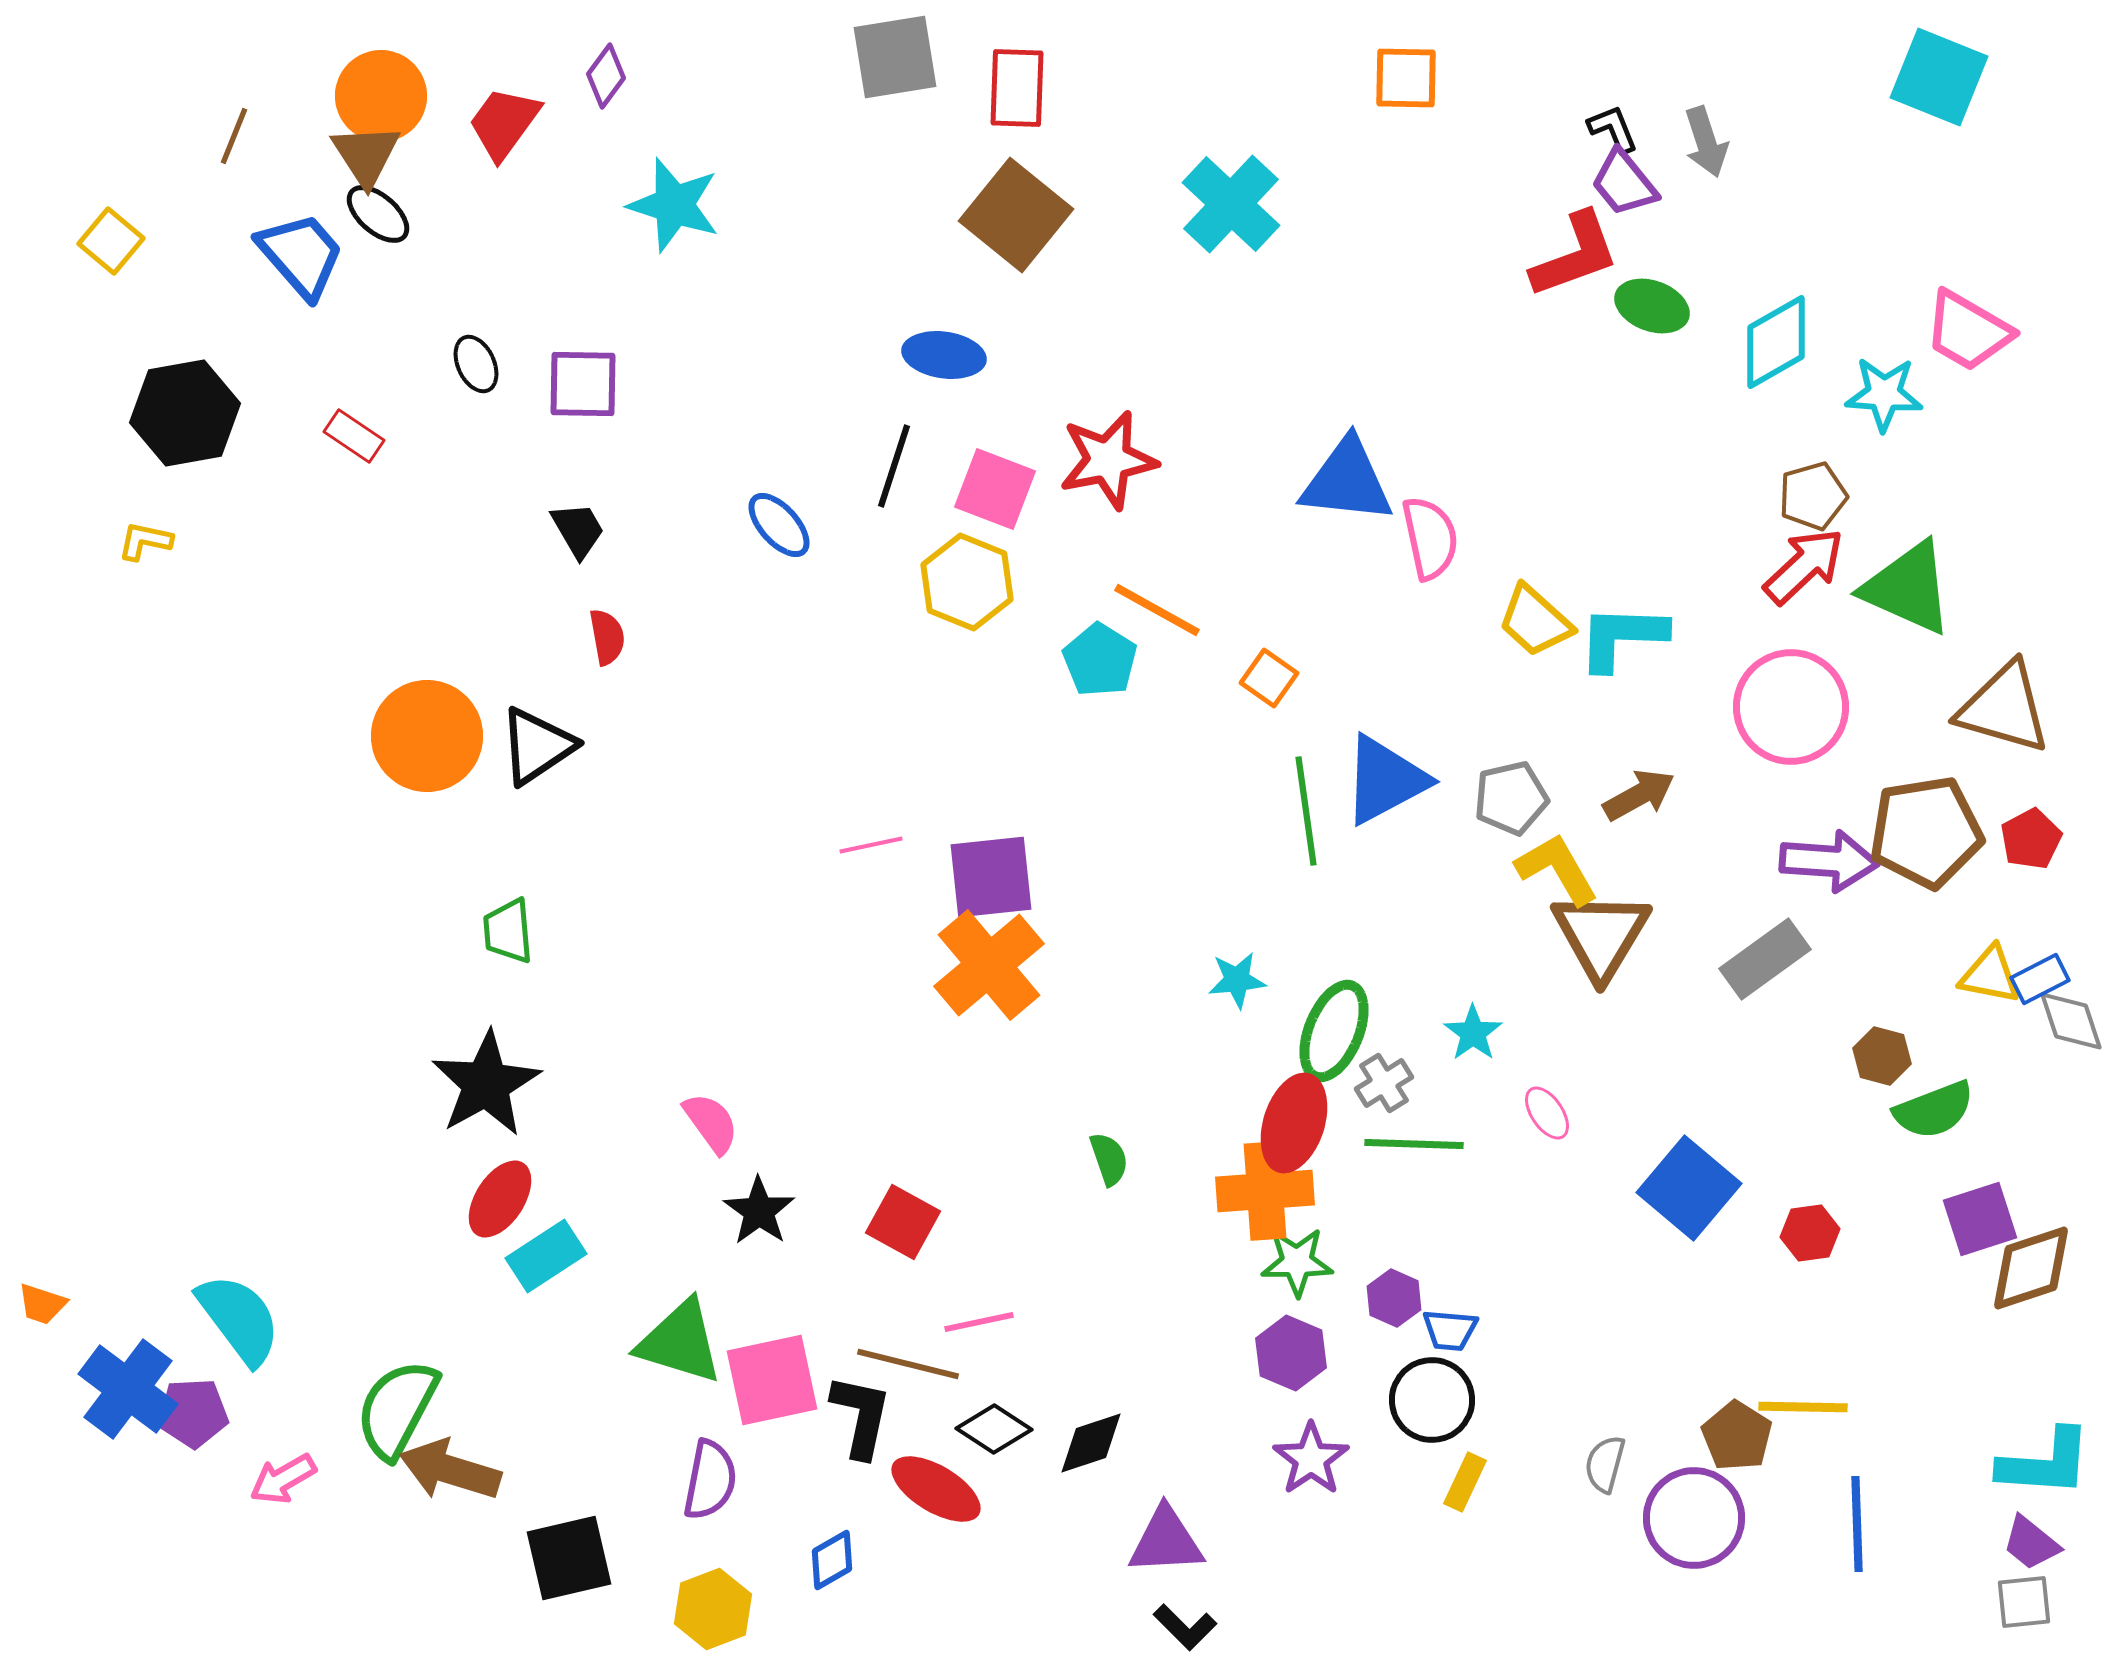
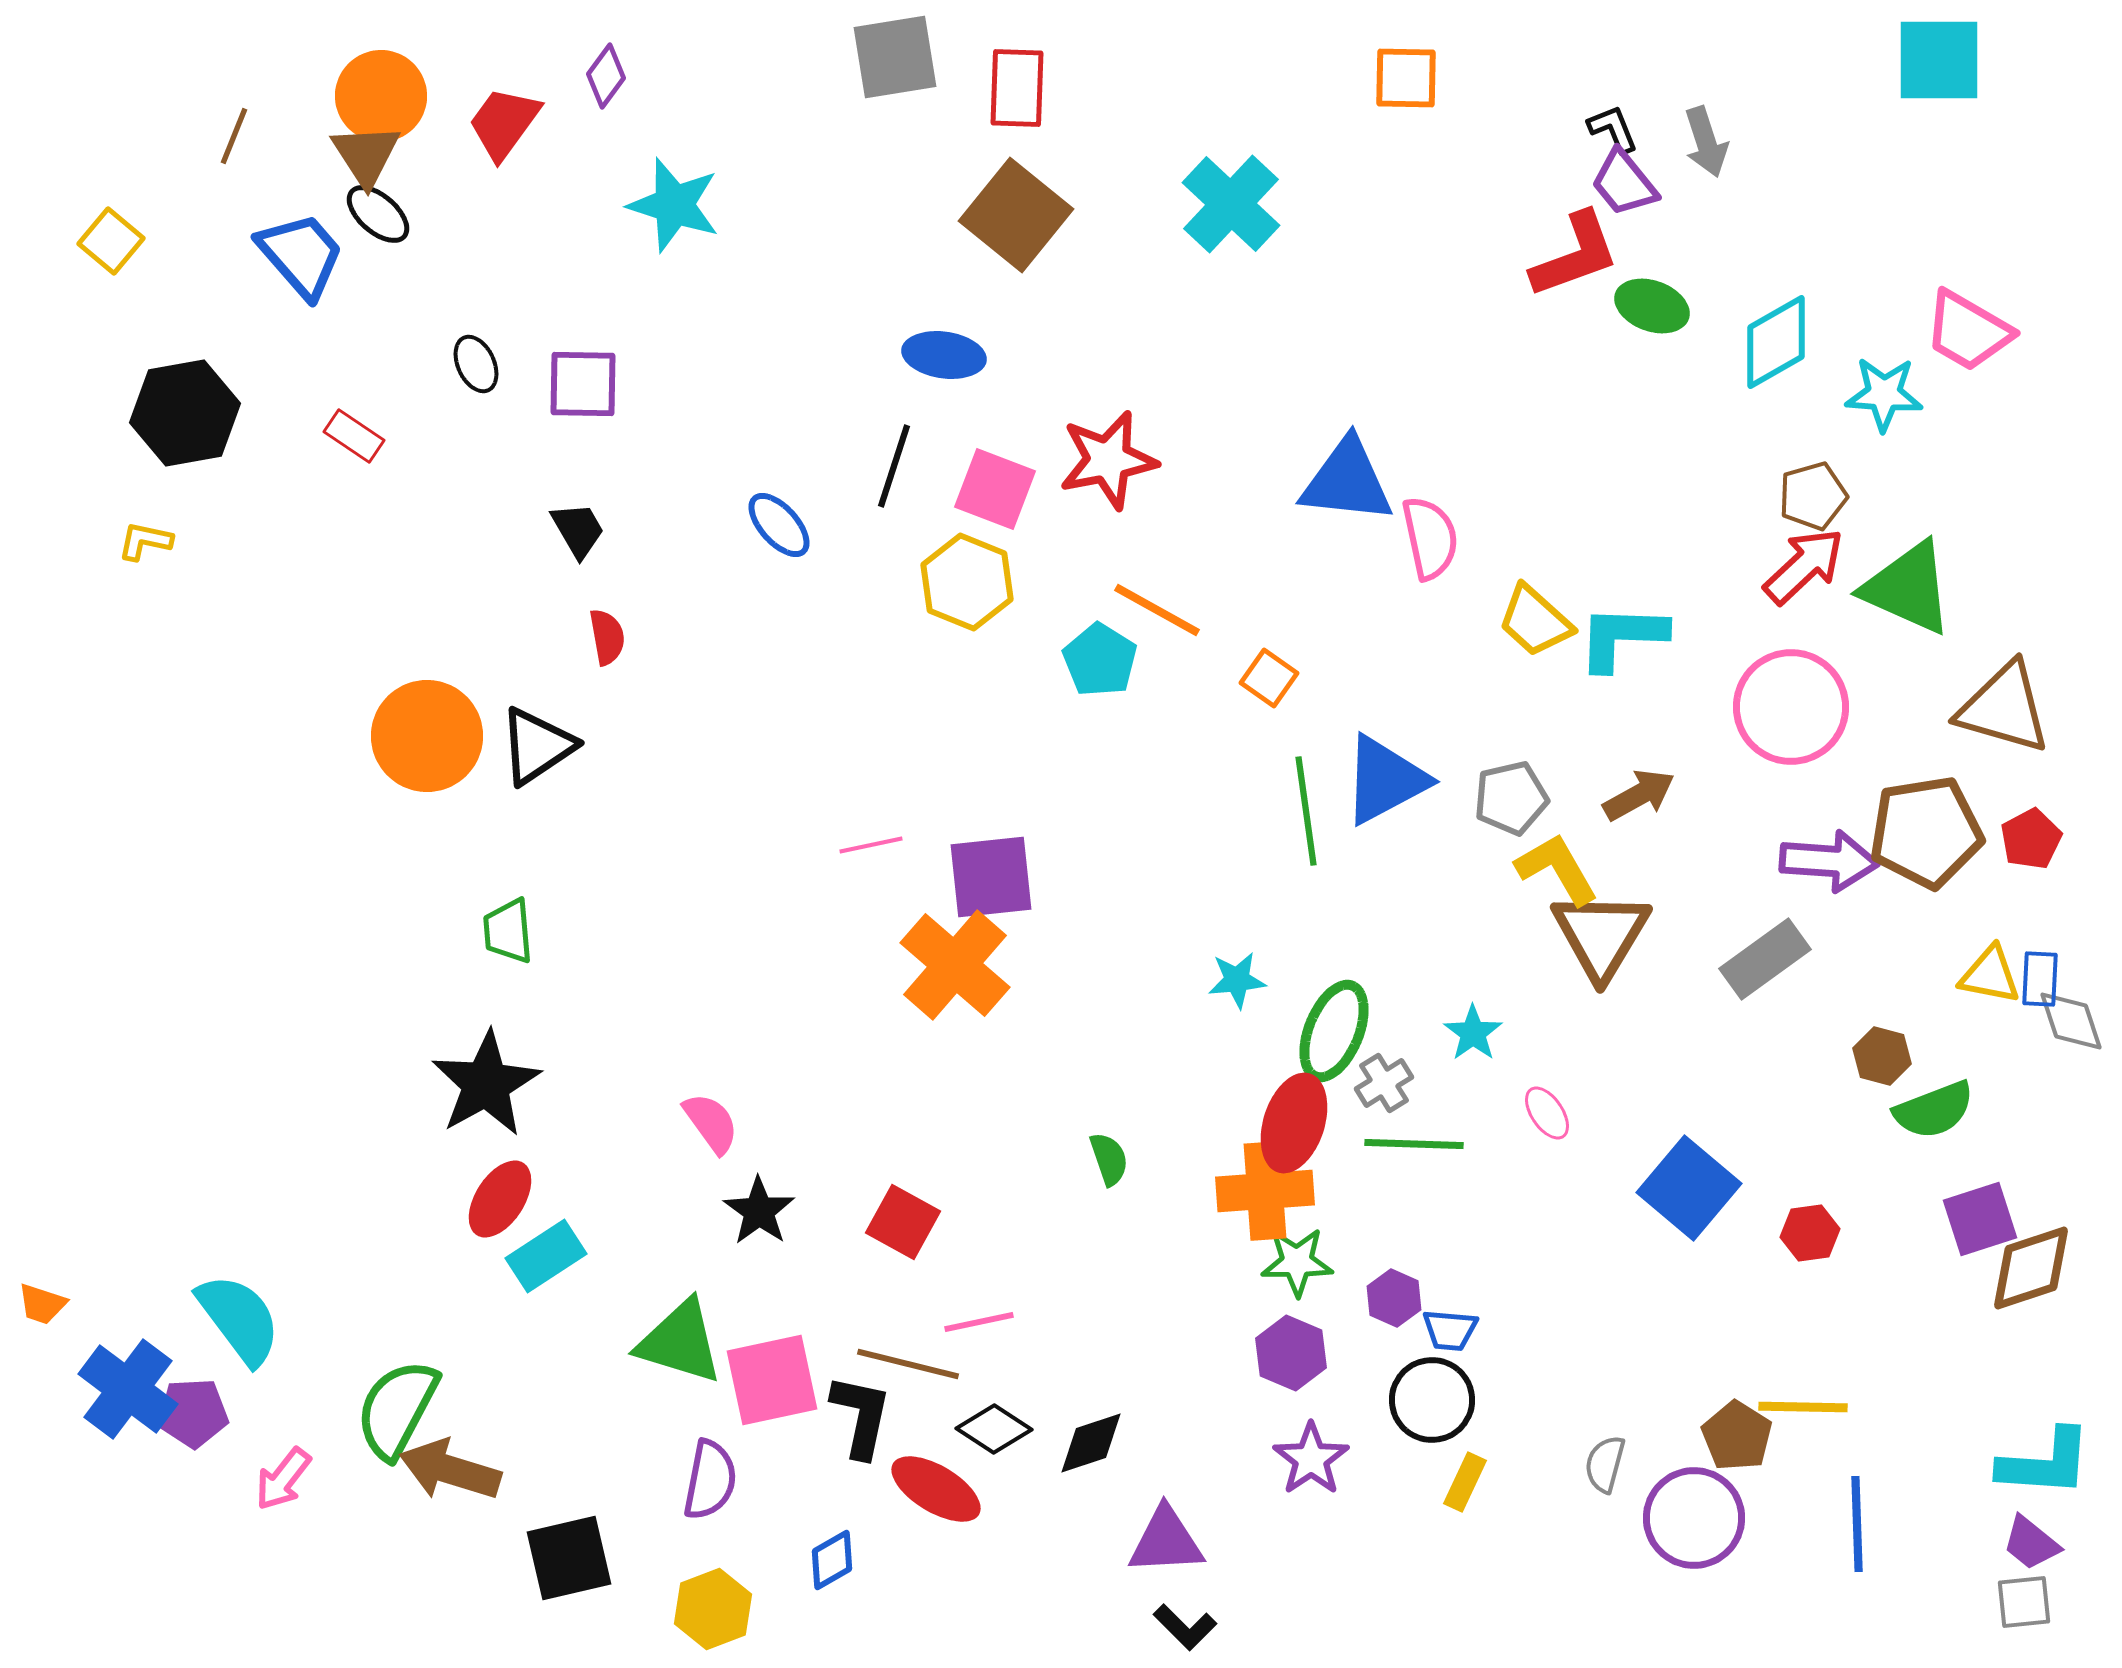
cyan square at (1939, 77): moved 17 px up; rotated 22 degrees counterclockwise
orange cross at (989, 965): moved 34 px left; rotated 9 degrees counterclockwise
blue rectangle at (2040, 979): rotated 60 degrees counterclockwise
pink arrow at (283, 1479): rotated 22 degrees counterclockwise
